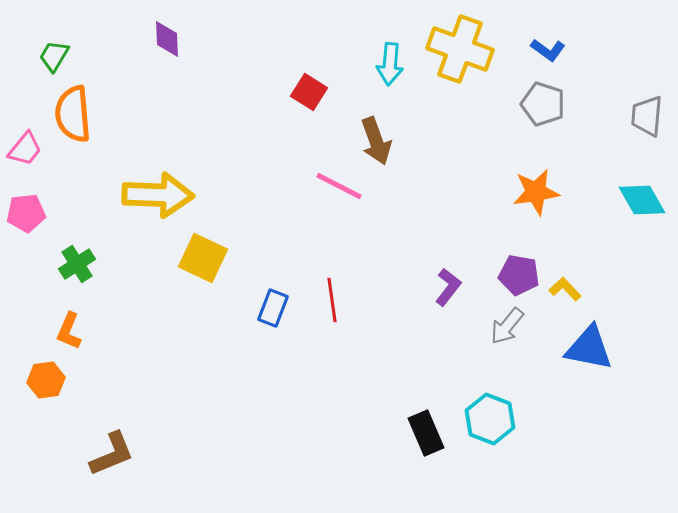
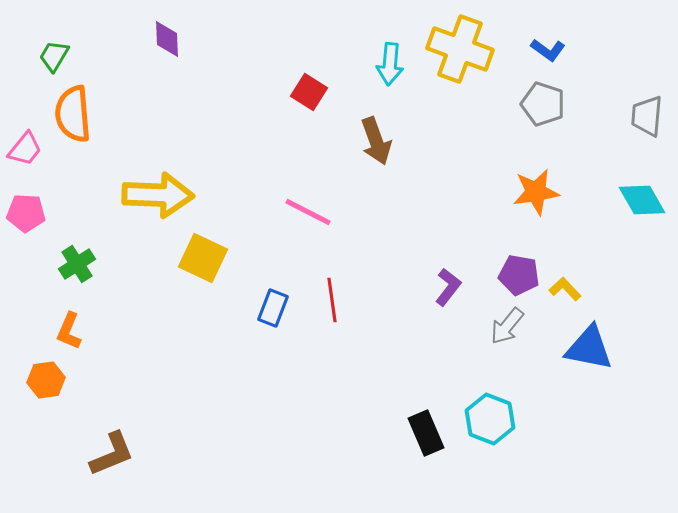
pink line: moved 31 px left, 26 px down
pink pentagon: rotated 9 degrees clockwise
